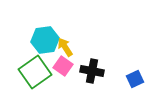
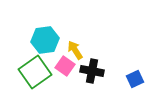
yellow arrow: moved 10 px right, 3 px down
pink square: moved 2 px right
